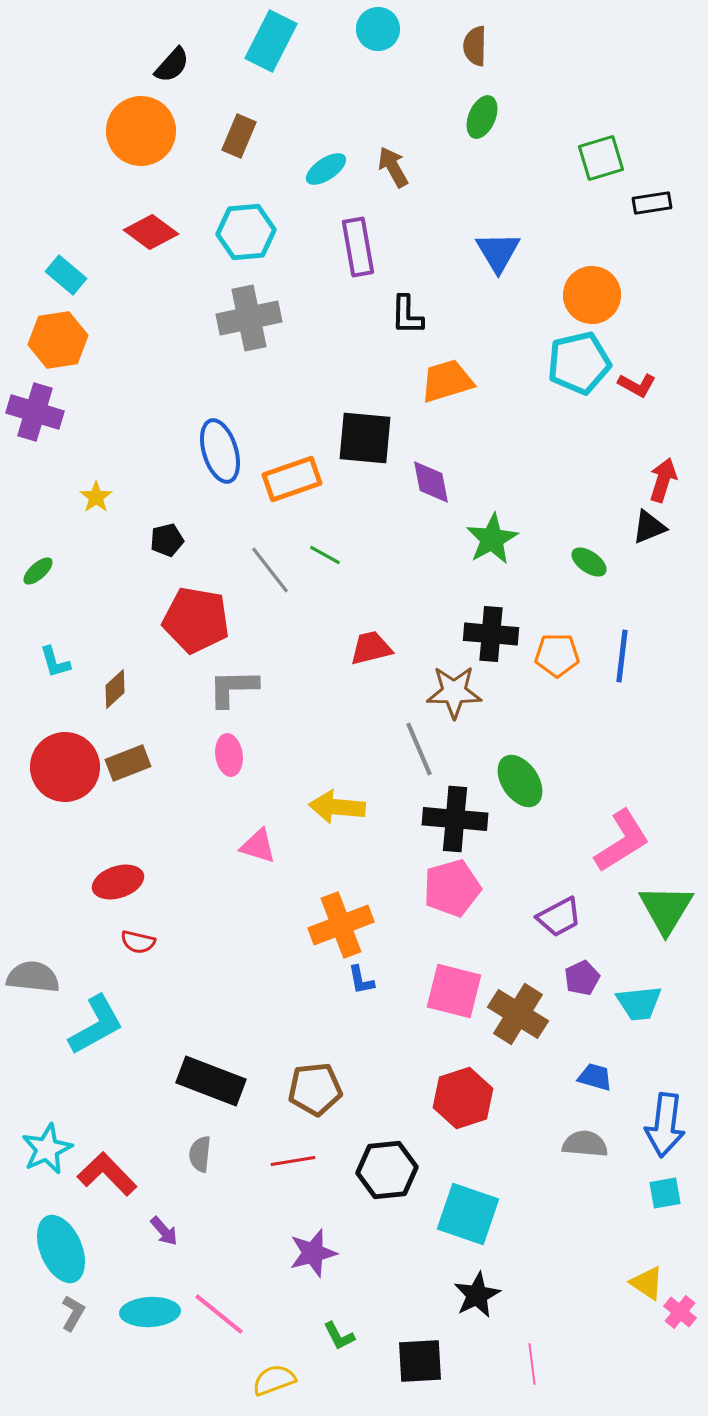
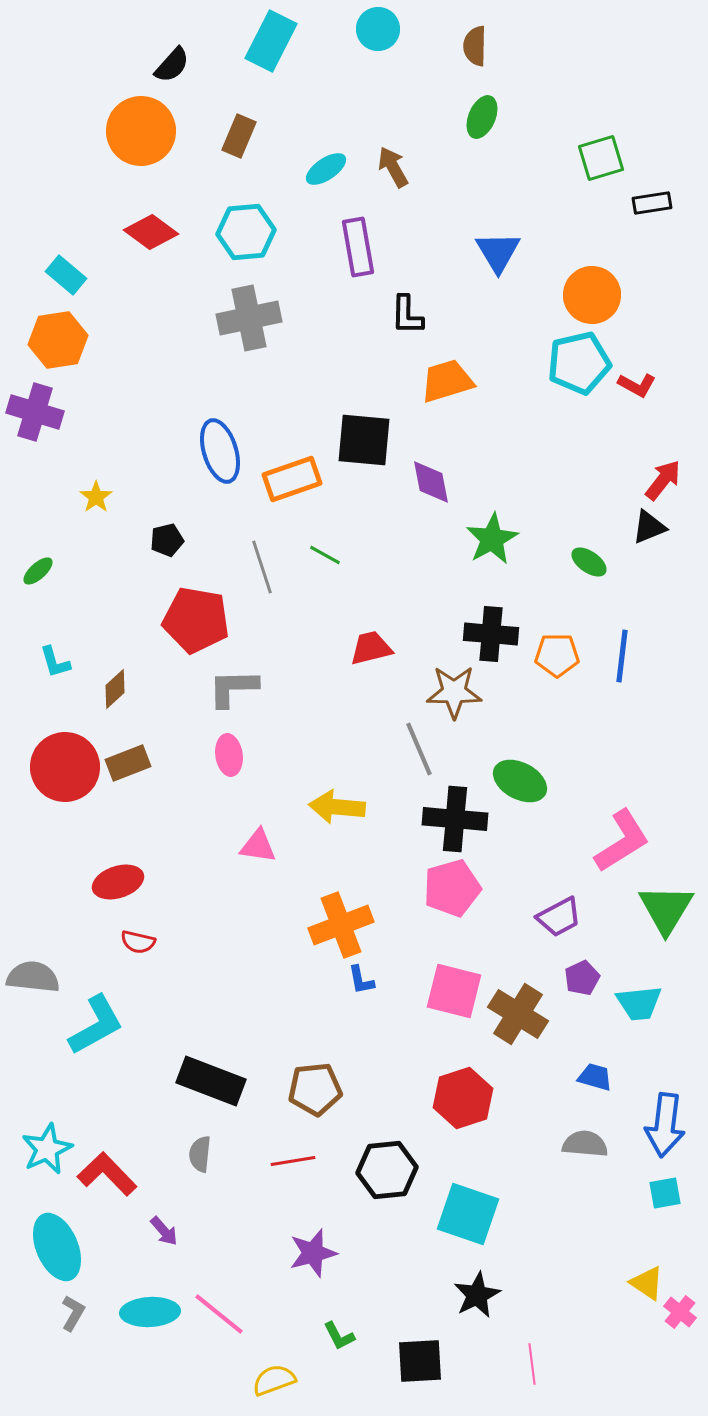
black square at (365, 438): moved 1 px left, 2 px down
red arrow at (663, 480): rotated 21 degrees clockwise
gray line at (270, 570): moved 8 px left, 3 px up; rotated 20 degrees clockwise
green ellipse at (520, 781): rotated 28 degrees counterclockwise
pink triangle at (258, 846): rotated 9 degrees counterclockwise
cyan ellipse at (61, 1249): moved 4 px left, 2 px up
